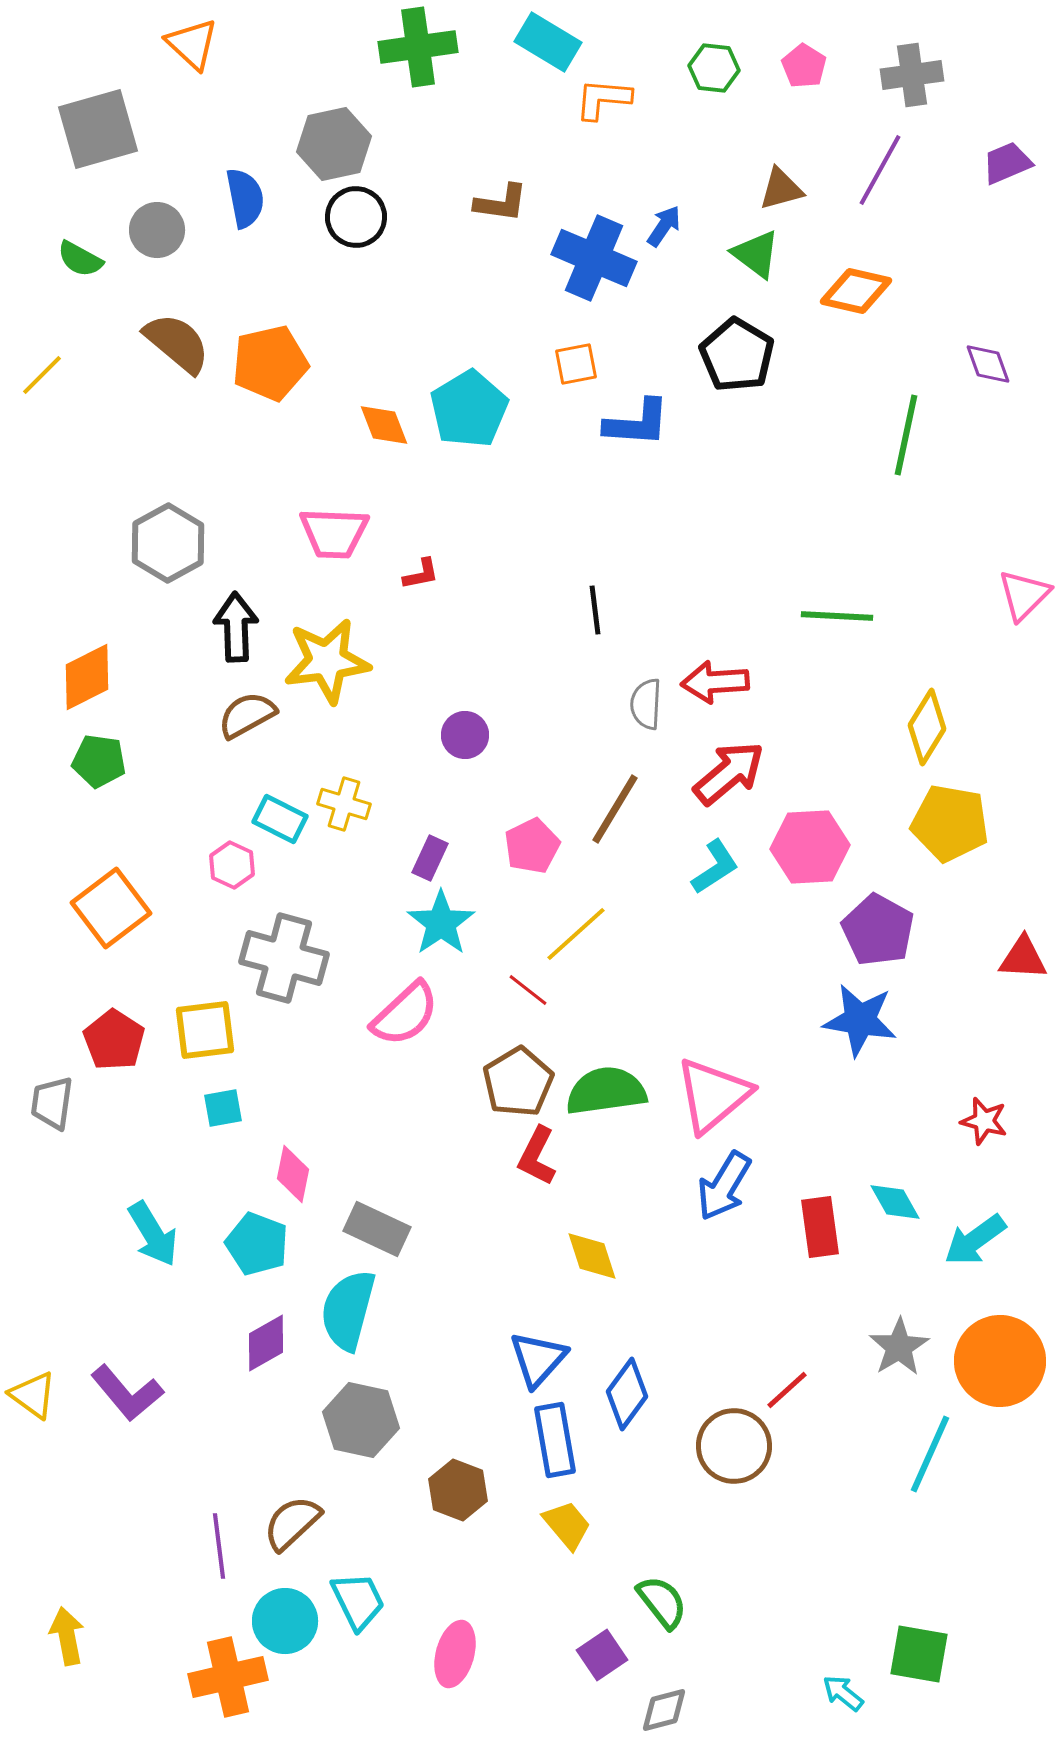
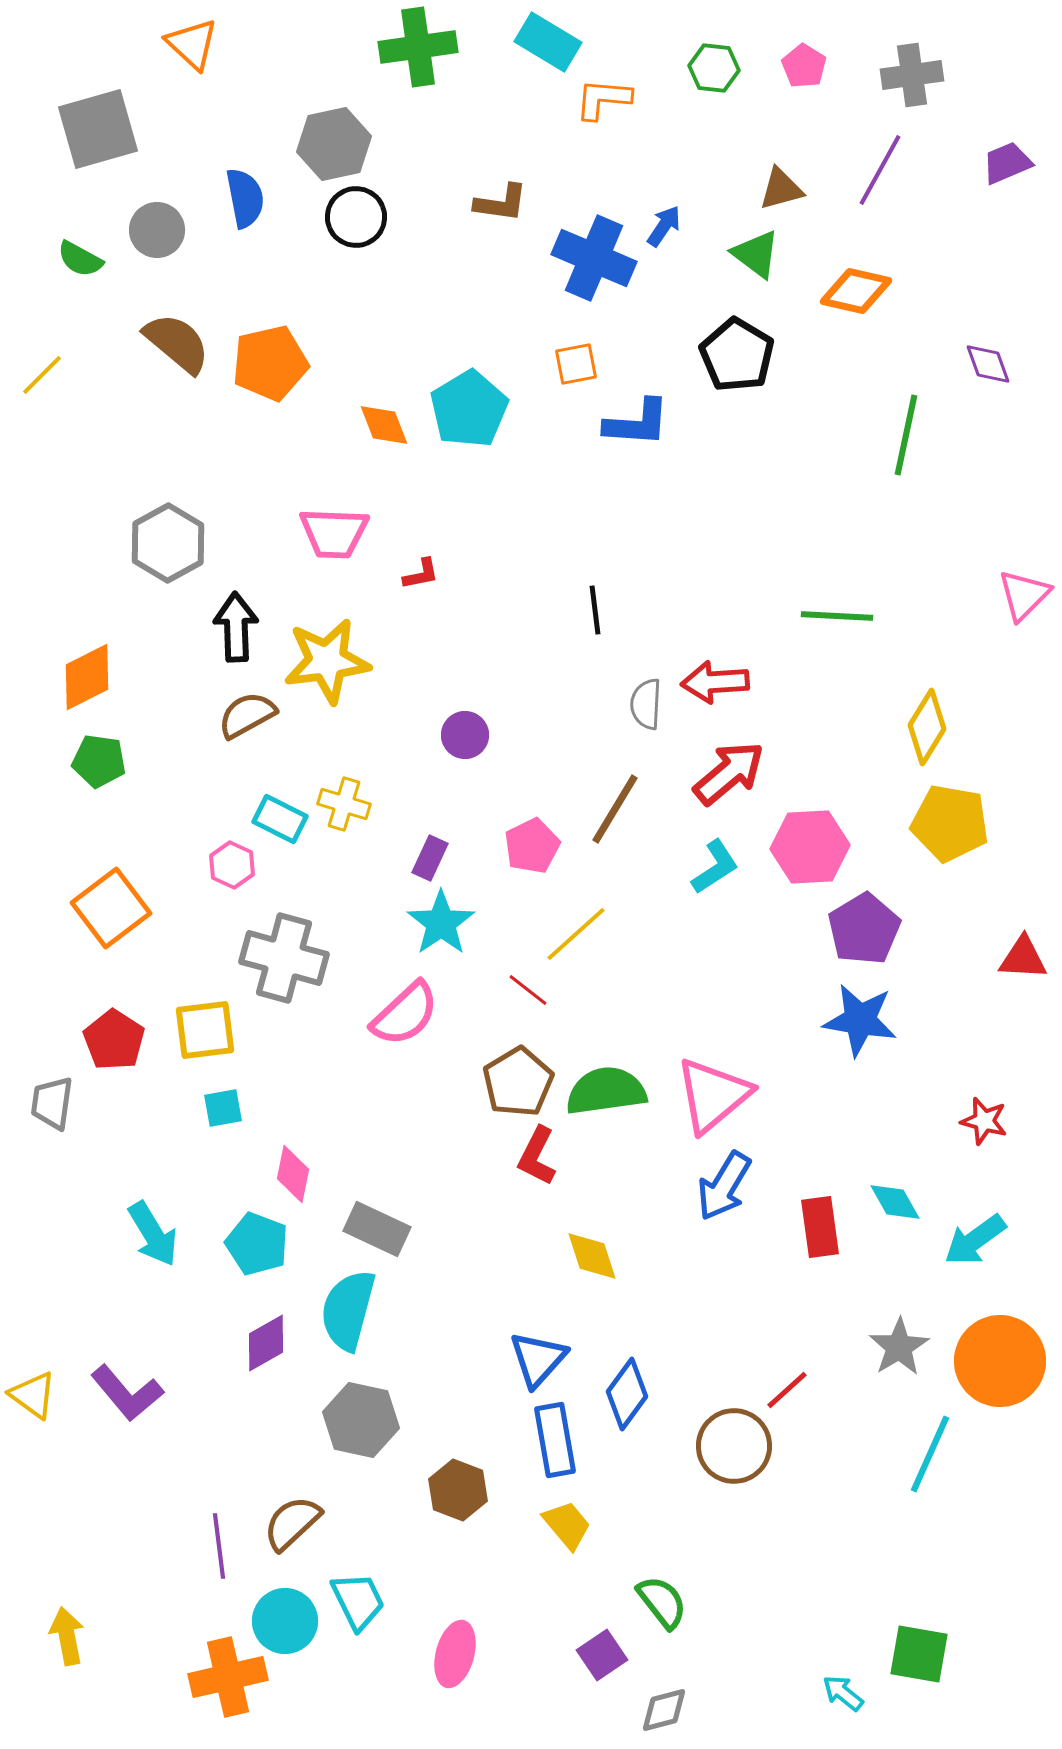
purple pentagon at (878, 930): moved 14 px left, 1 px up; rotated 12 degrees clockwise
